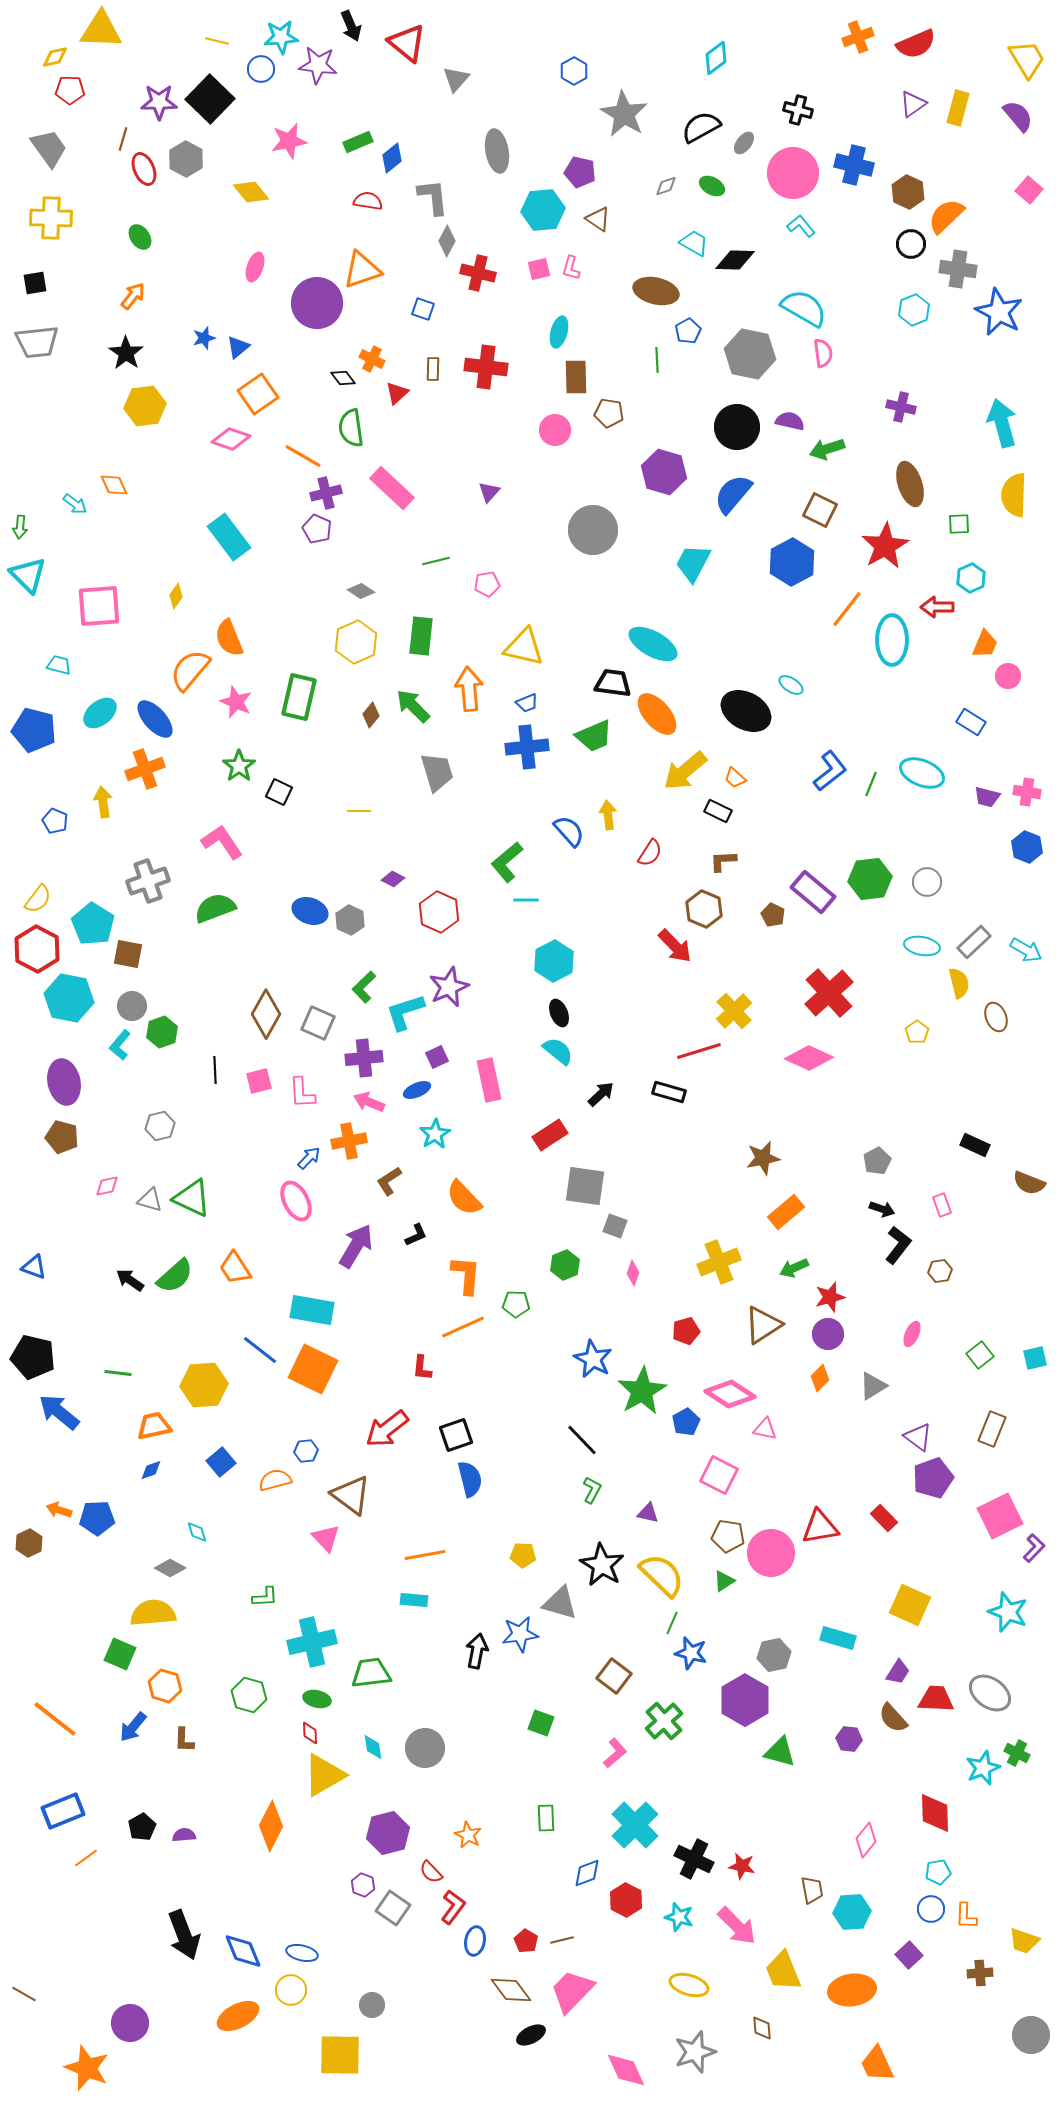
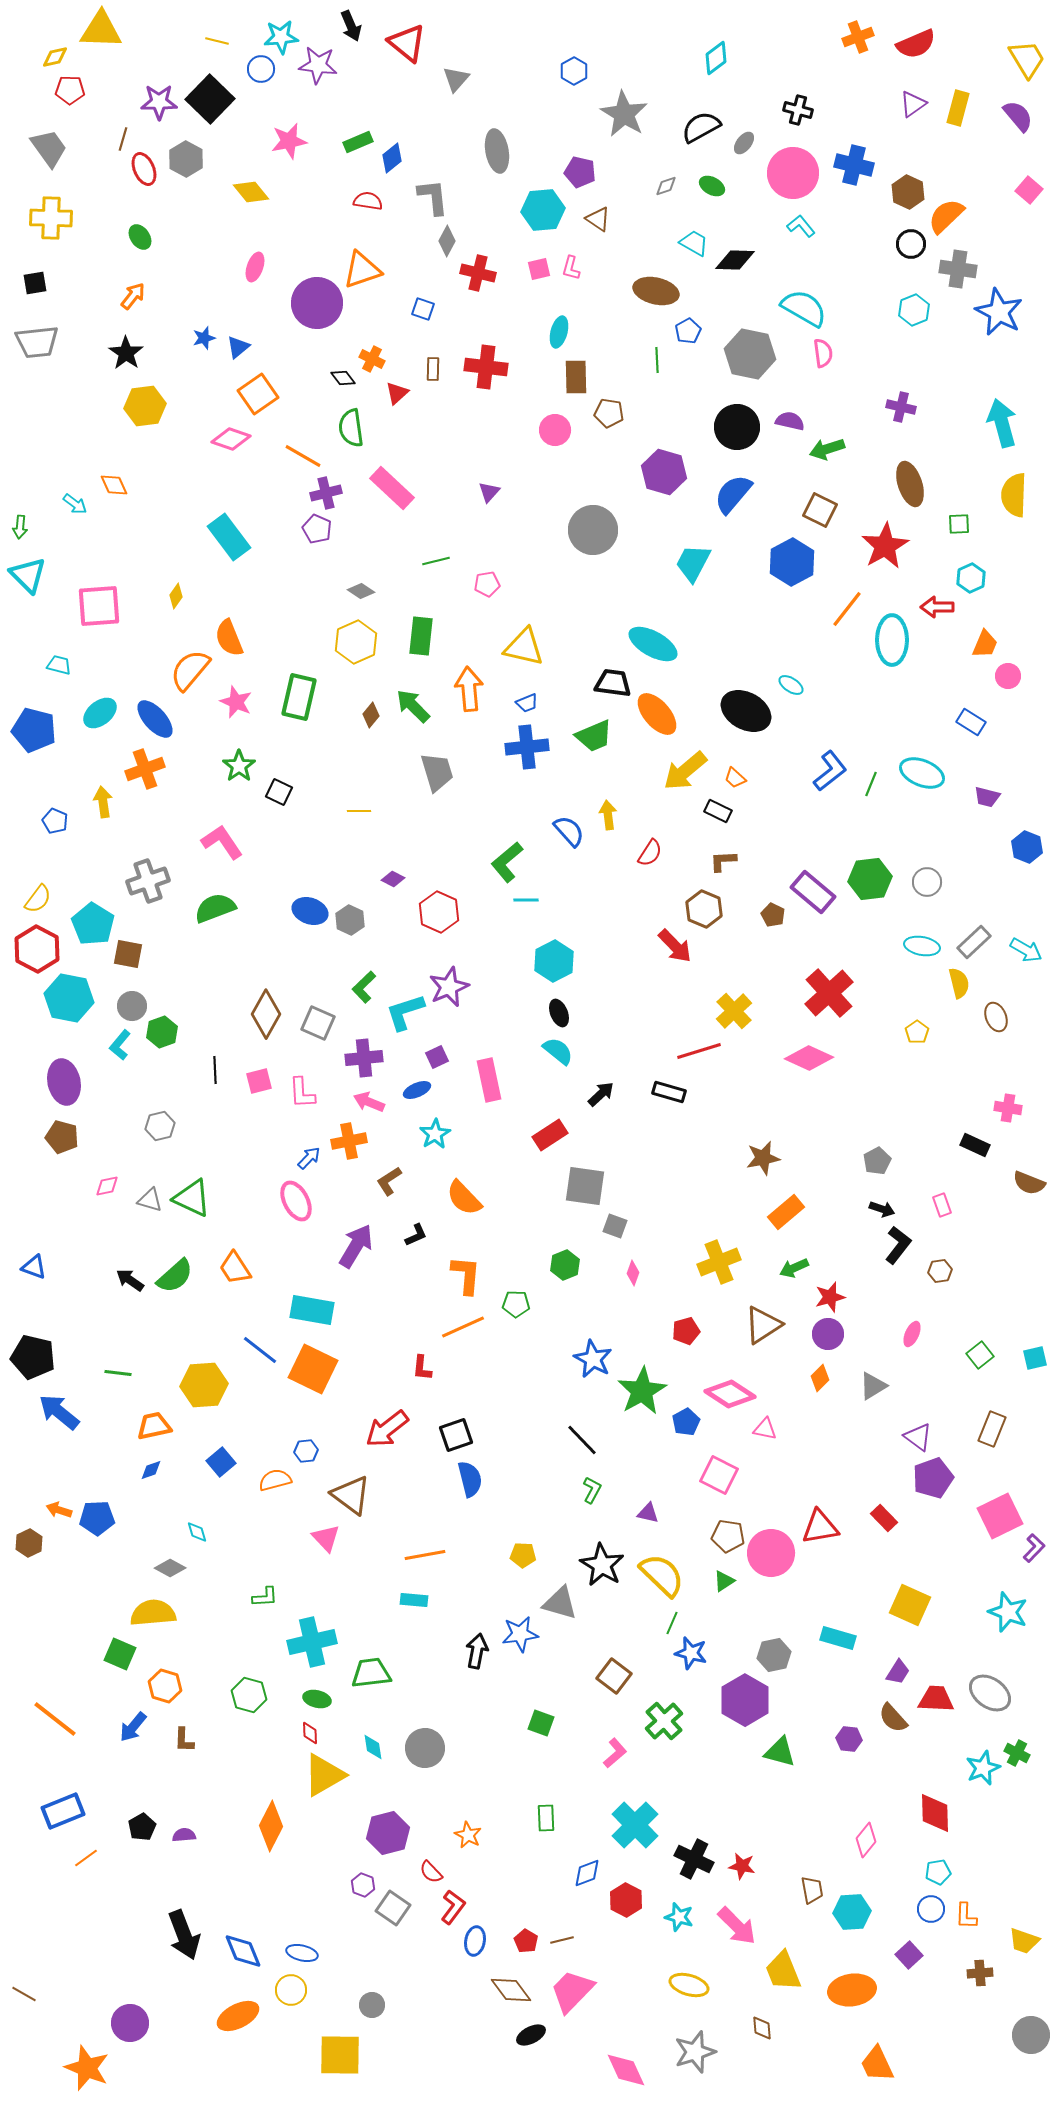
pink cross at (1027, 792): moved 19 px left, 316 px down
